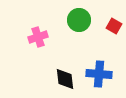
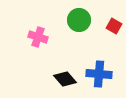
pink cross: rotated 36 degrees clockwise
black diamond: rotated 35 degrees counterclockwise
